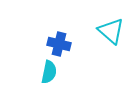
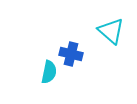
blue cross: moved 12 px right, 10 px down
